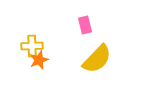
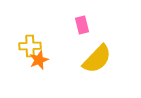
pink rectangle: moved 3 px left
yellow cross: moved 2 px left
